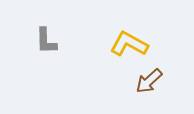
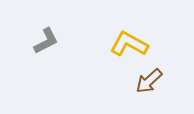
gray L-shape: rotated 116 degrees counterclockwise
